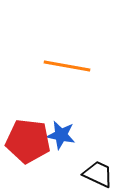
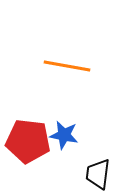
blue star: moved 3 px right
black trapezoid: rotated 108 degrees counterclockwise
